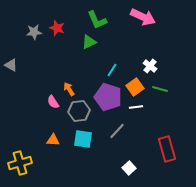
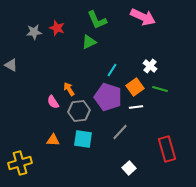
gray line: moved 3 px right, 1 px down
